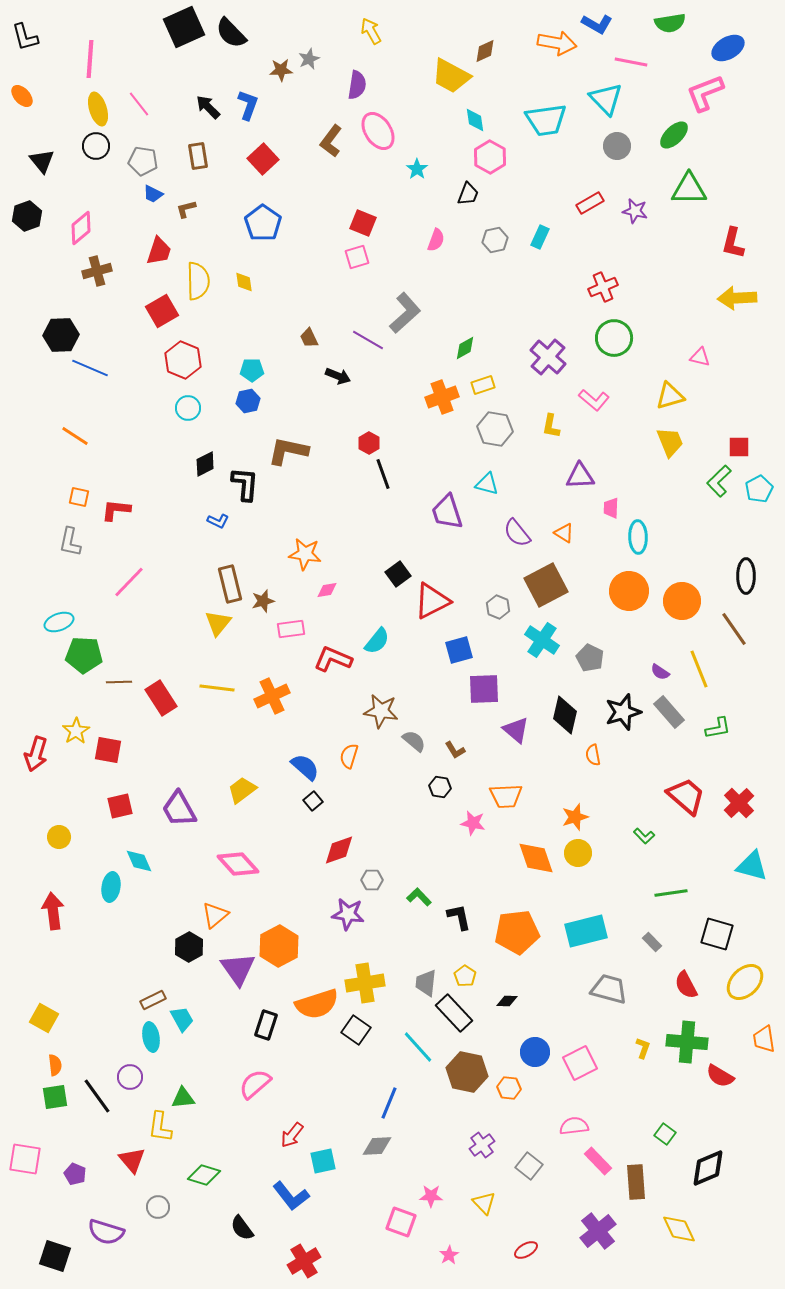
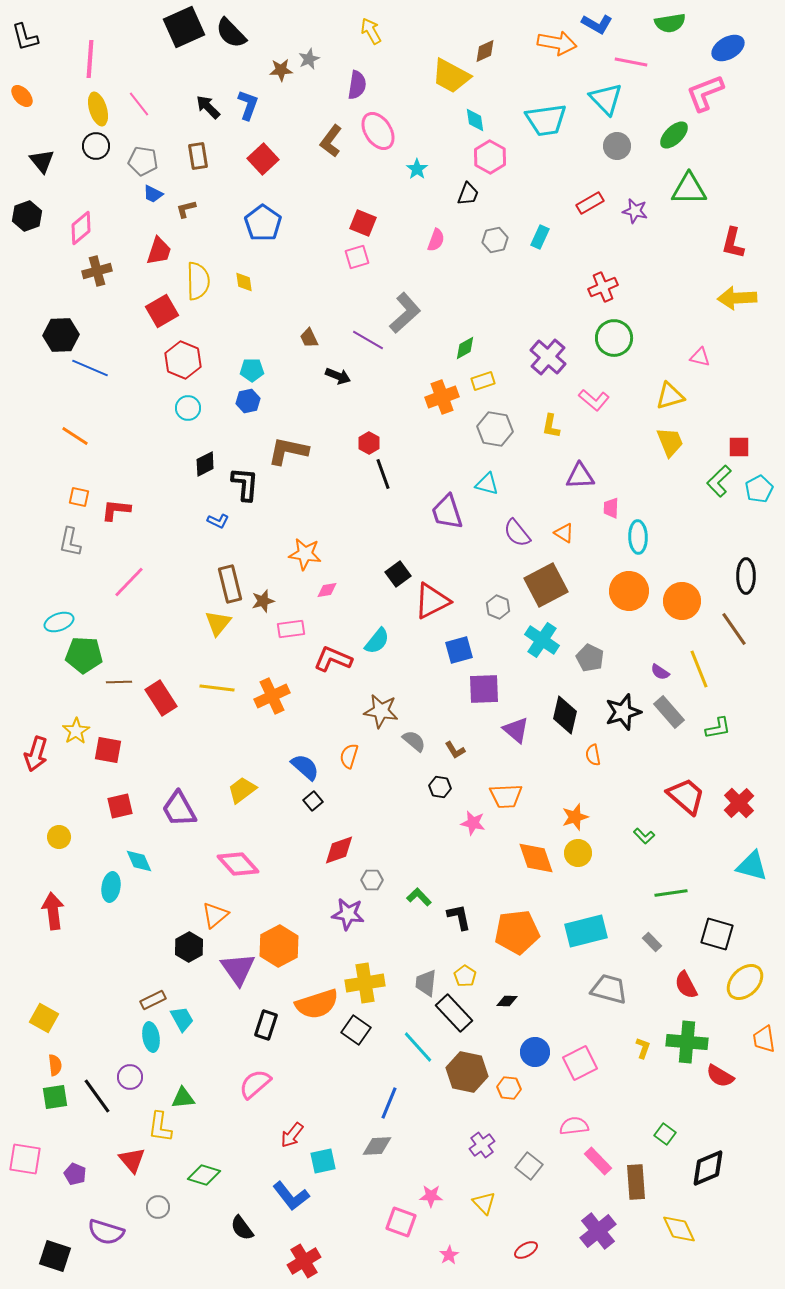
yellow rectangle at (483, 385): moved 4 px up
